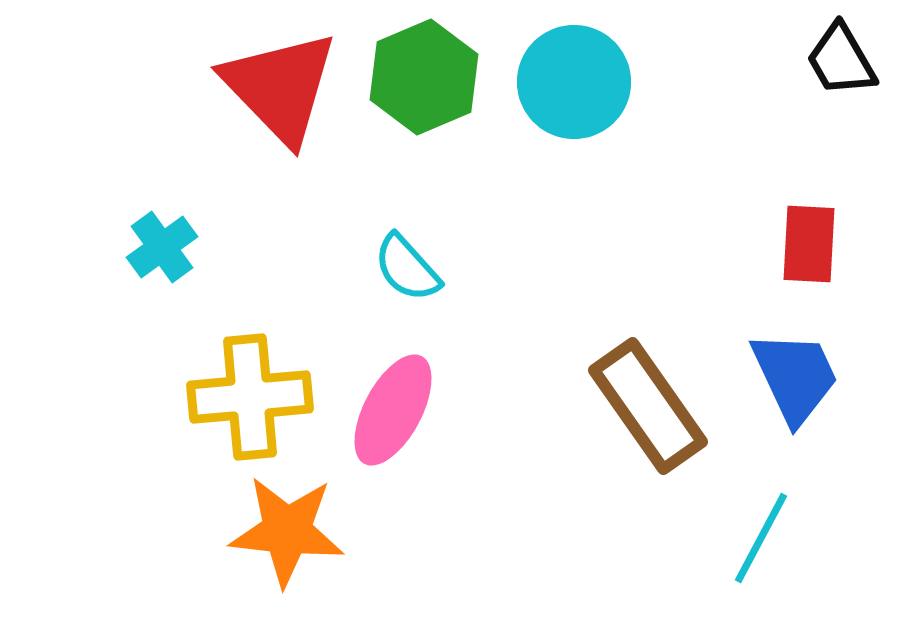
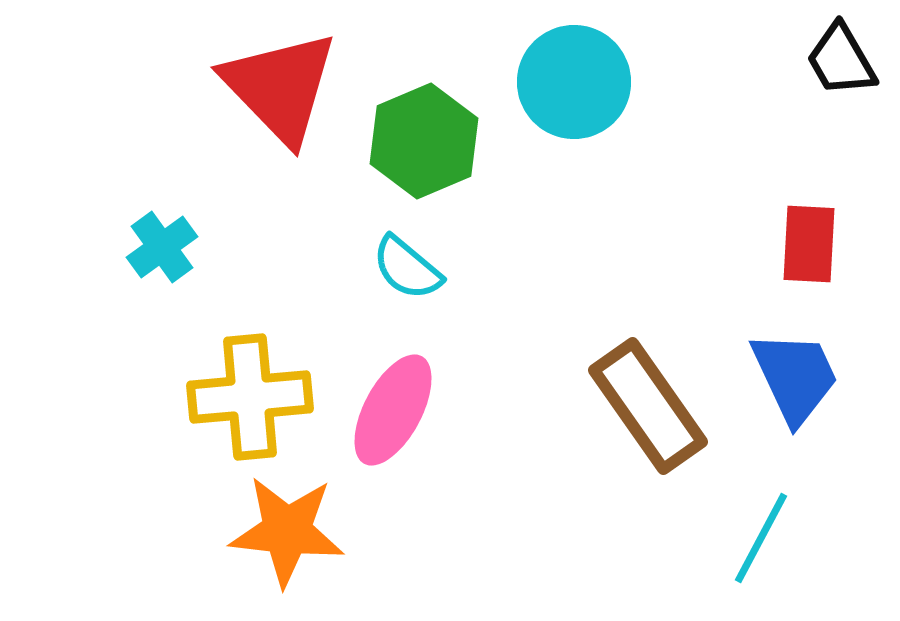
green hexagon: moved 64 px down
cyan semicircle: rotated 8 degrees counterclockwise
